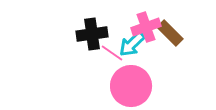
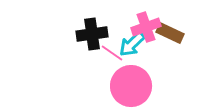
brown rectangle: rotated 20 degrees counterclockwise
